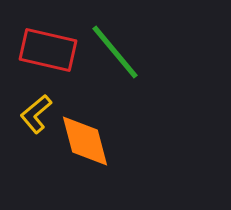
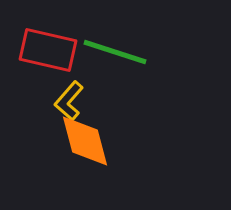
green line: rotated 32 degrees counterclockwise
yellow L-shape: moved 33 px right, 13 px up; rotated 9 degrees counterclockwise
